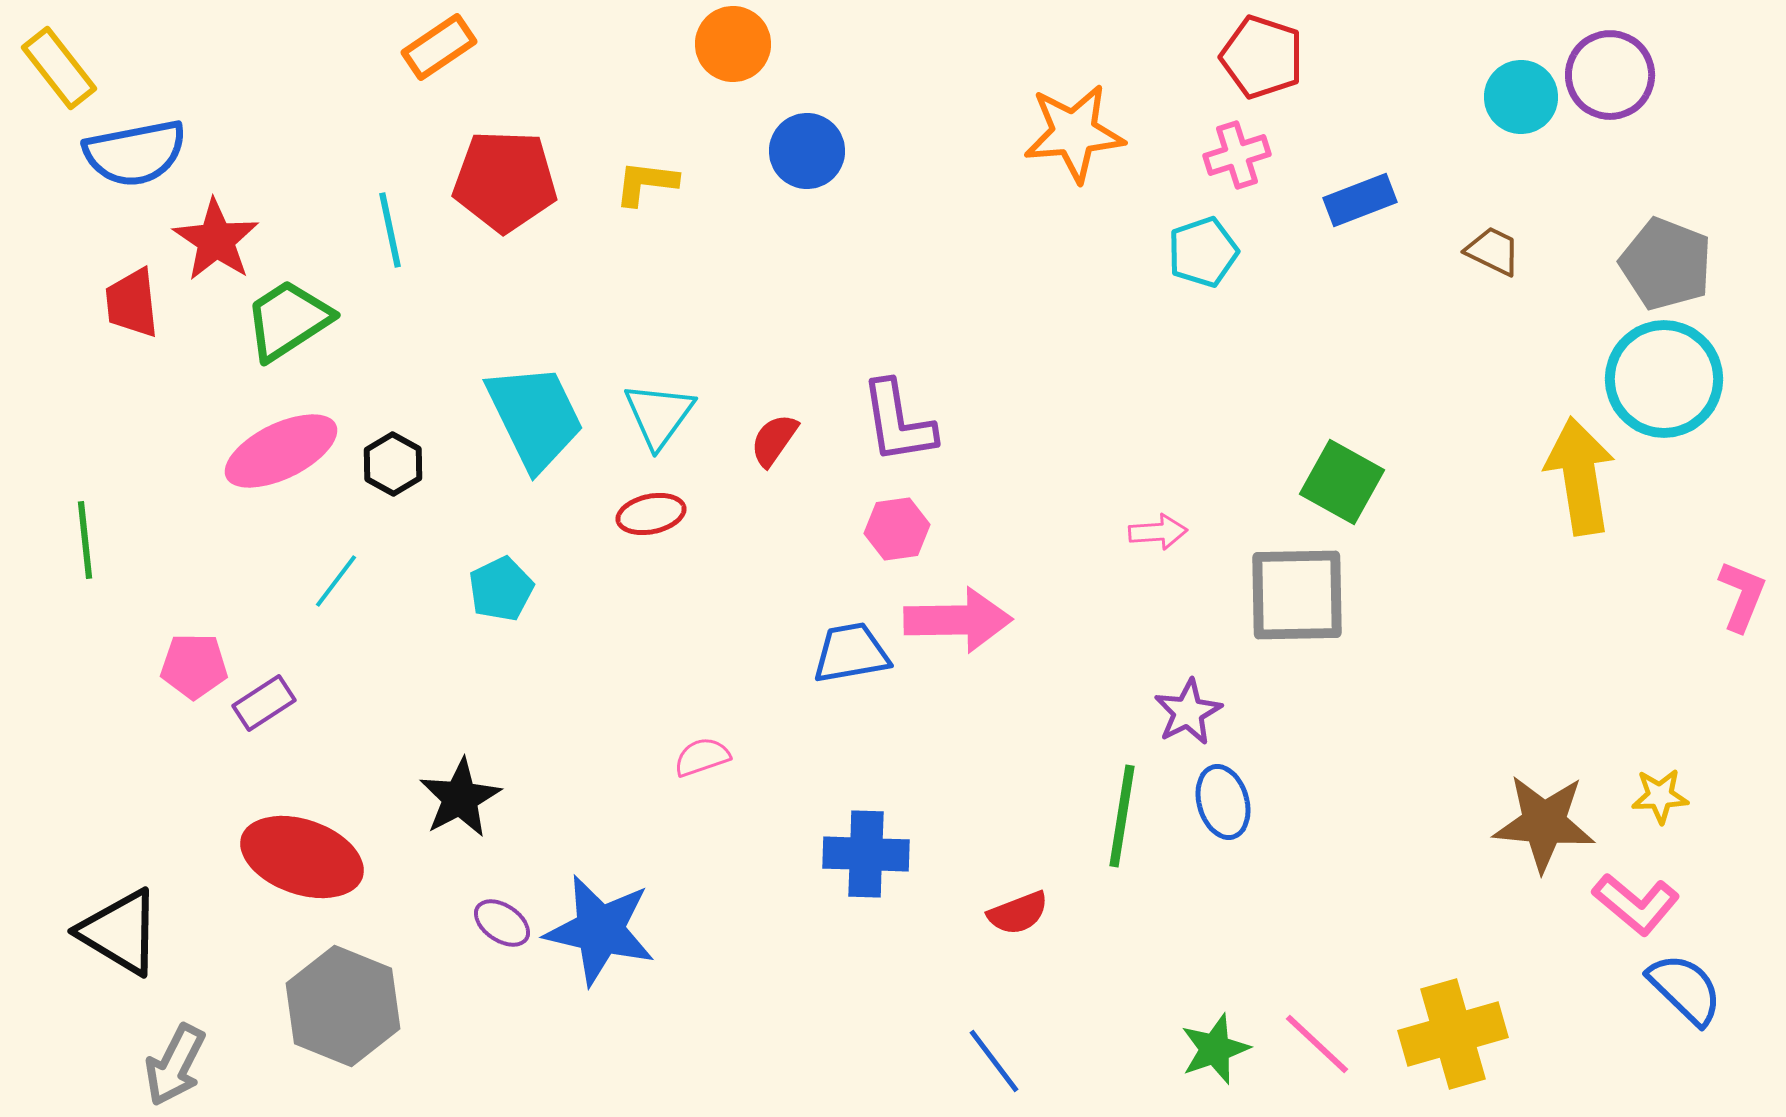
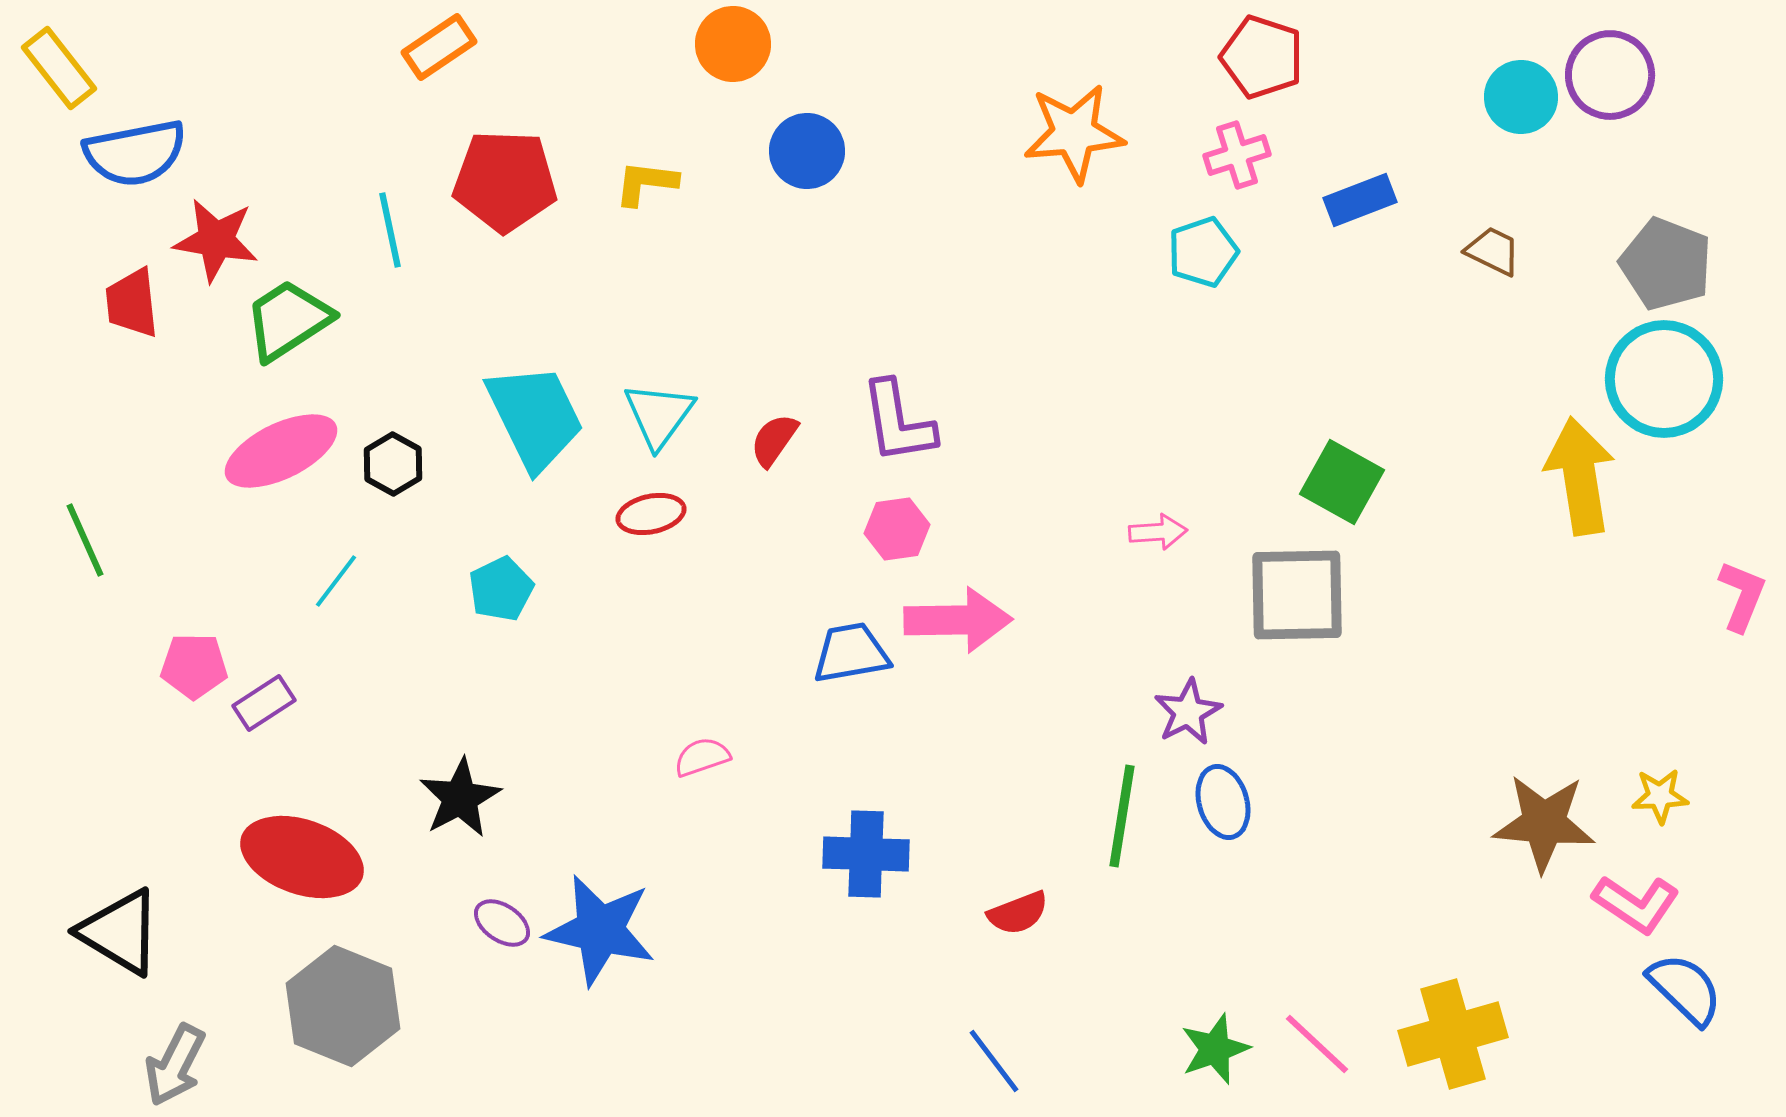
red star at (216, 240): rotated 24 degrees counterclockwise
green line at (85, 540): rotated 18 degrees counterclockwise
pink L-shape at (1636, 904): rotated 6 degrees counterclockwise
